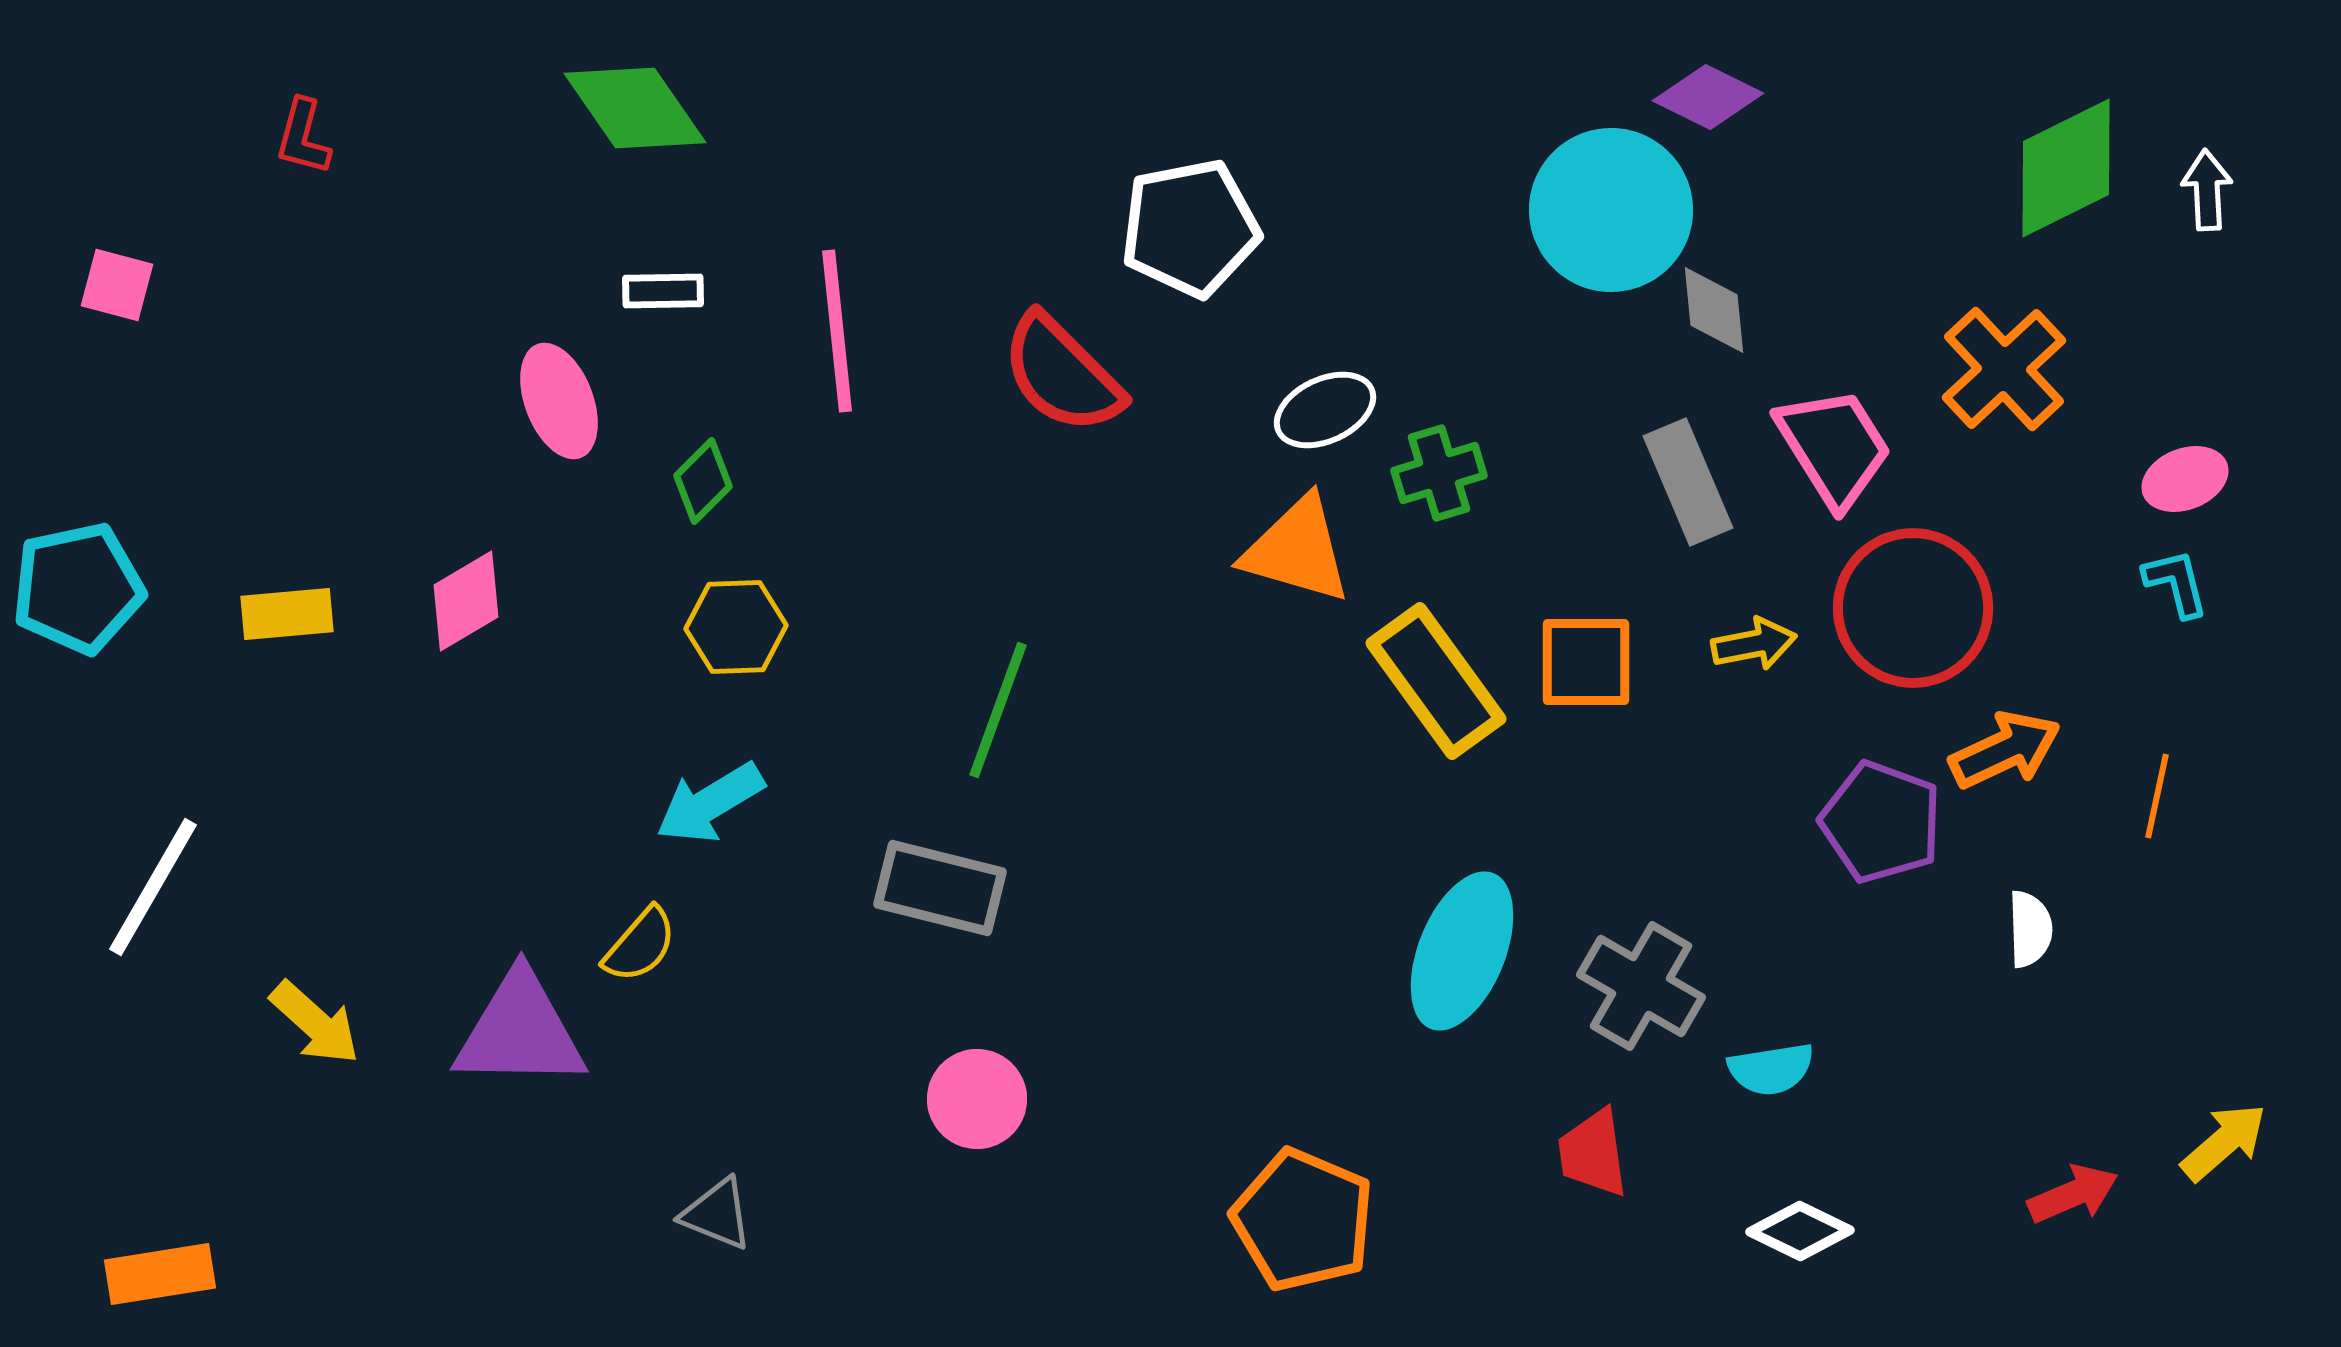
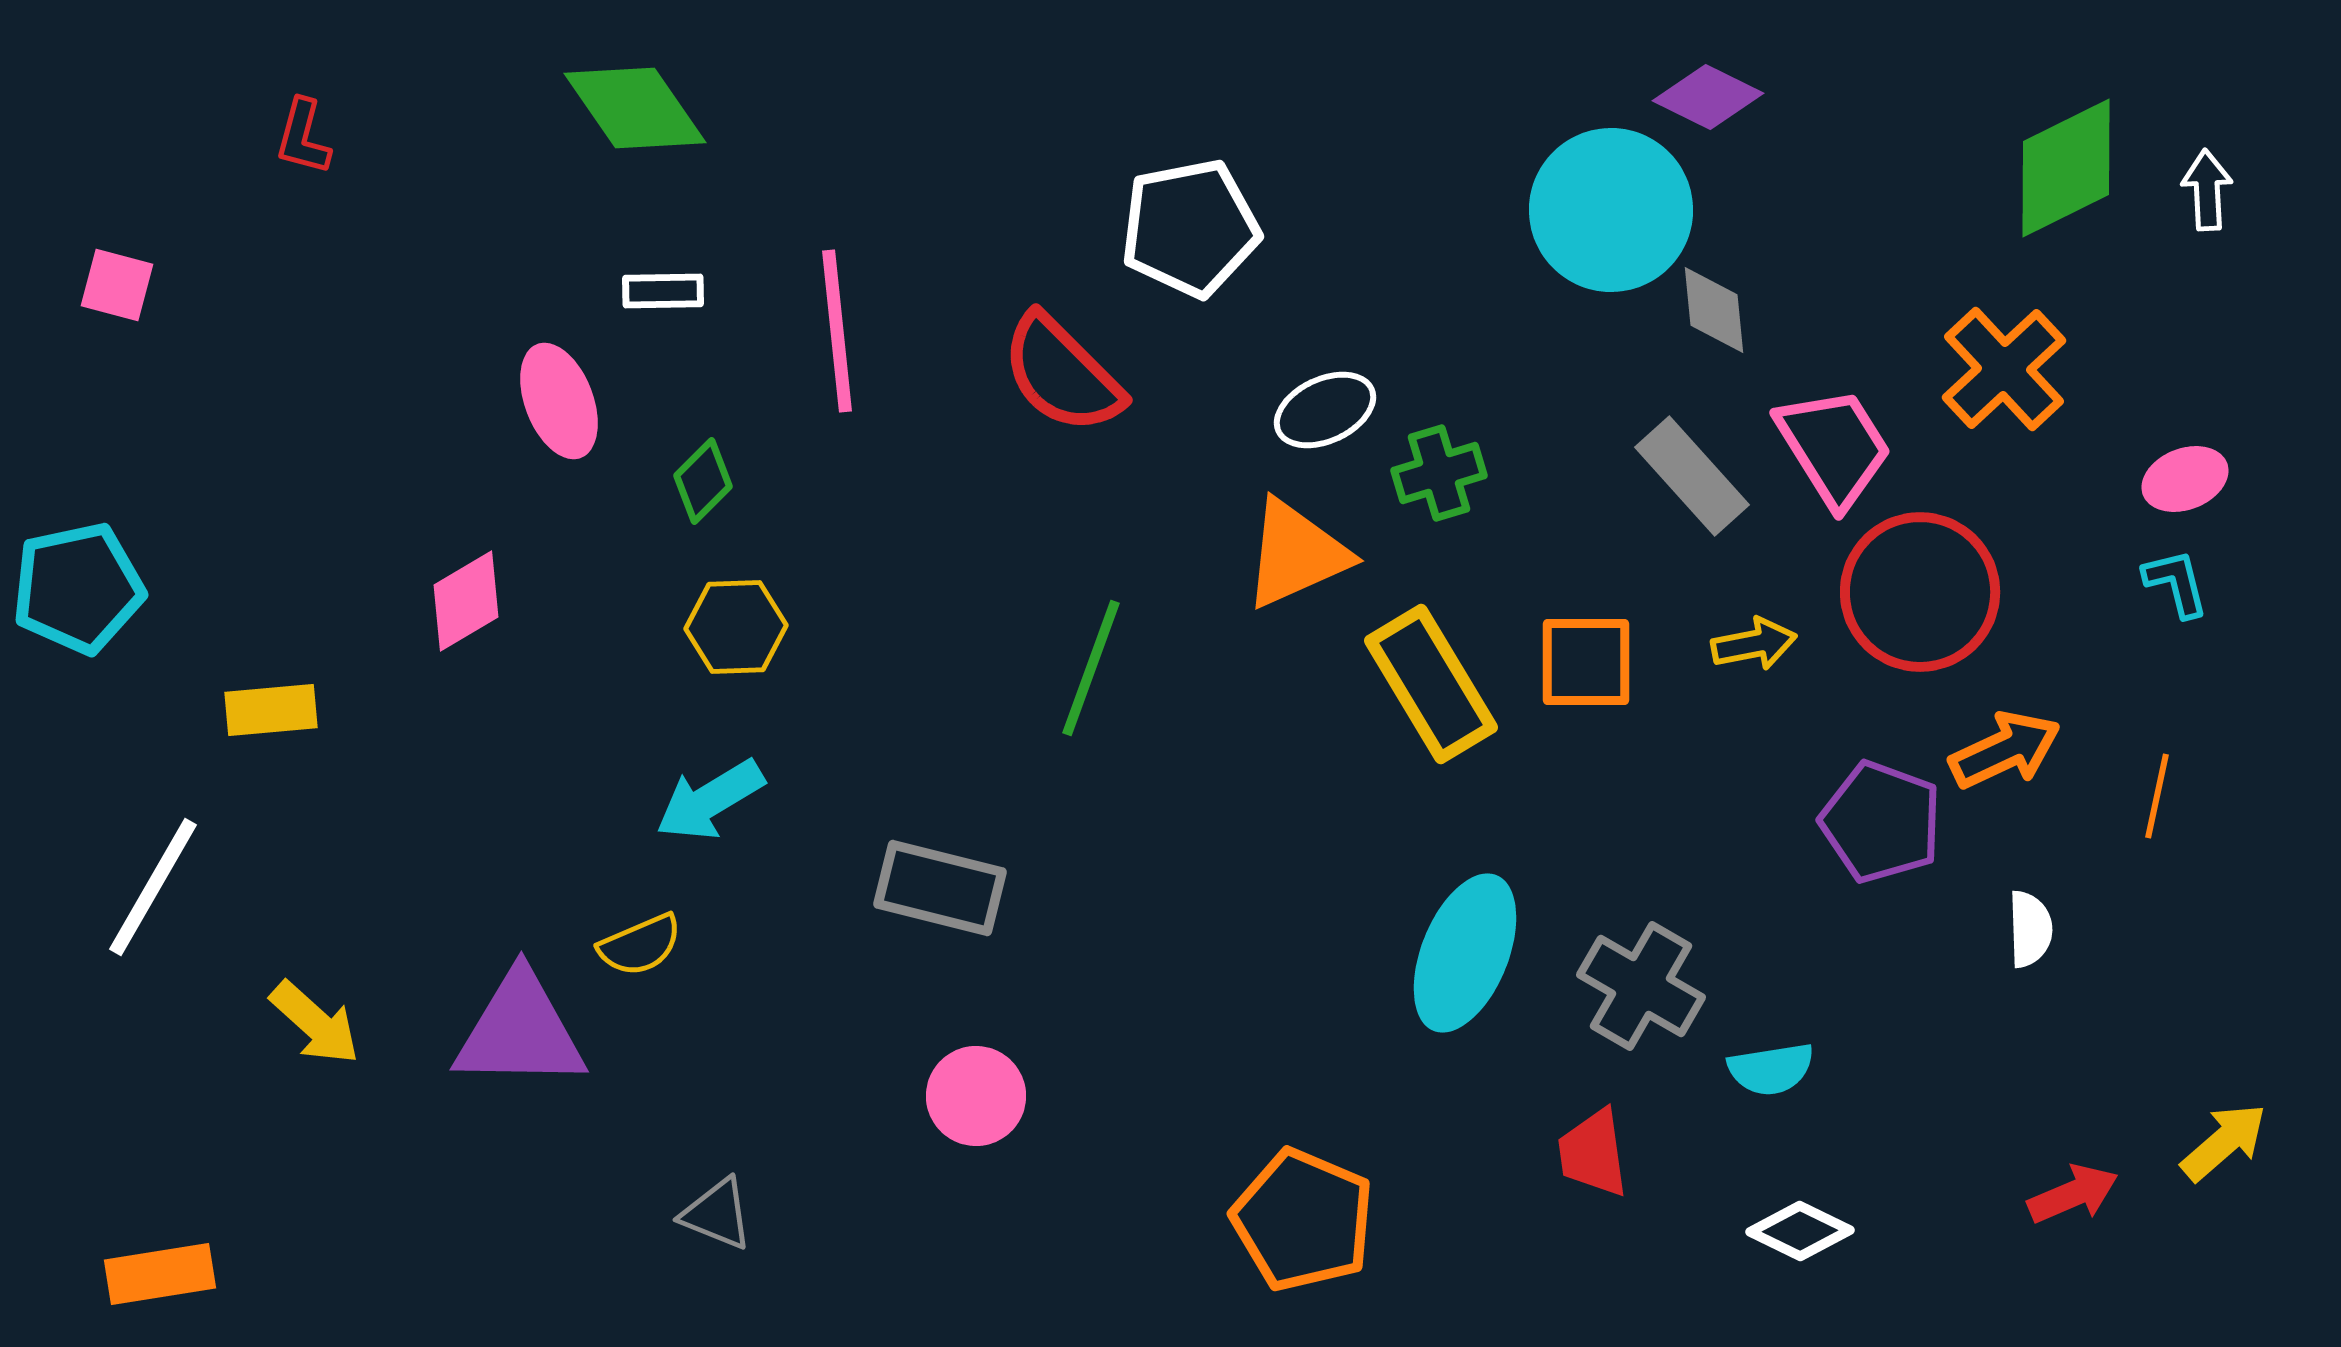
gray rectangle at (1688, 482): moved 4 px right, 6 px up; rotated 19 degrees counterclockwise
orange triangle at (1297, 550): moved 1 px left, 4 px down; rotated 40 degrees counterclockwise
red circle at (1913, 608): moved 7 px right, 16 px up
yellow rectangle at (287, 614): moved 16 px left, 96 px down
yellow rectangle at (1436, 681): moved 5 px left, 3 px down; rotated 5 degrees clockwise
green line at (998, 710): moved 93 px right, 42 px up
cyan arrow at (710, 803): moved 3 px up
yellow semicircle at (640, 945): rotated 26 degrees clockwise
cyan ellipse at (1462, 951): moved 3 px right, 2 px down
pink circle at (977, 1099): moved 1 px left, 3 px up
